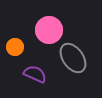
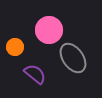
purple semicircle: rotated 15 degrees clockwise
